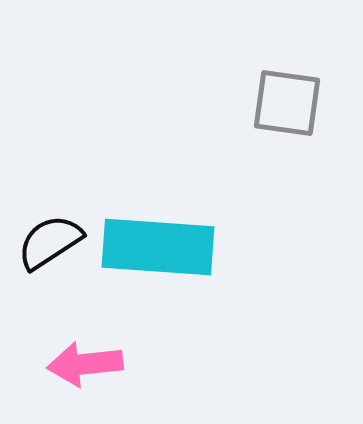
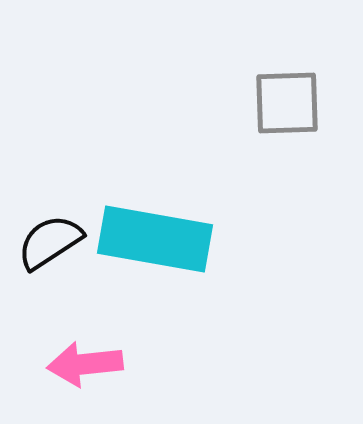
gray square: rotated 10 degrees counterclockwise
cyan rectangle: moved 3 px left, 8 px up; rotated 6 degrees clockwise
